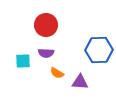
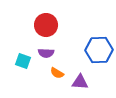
cyan square: rotated 21 degrees clockwise
